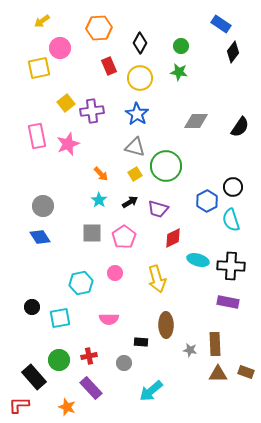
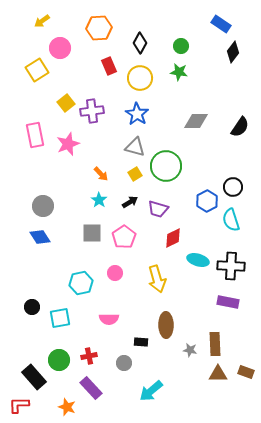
yellow square at (39, 68): moved 2 px left, 2 px down; rotated 20 degrees counterclockwise
pink rectangle at (37, 136): moved 2 px left, 1 px up
